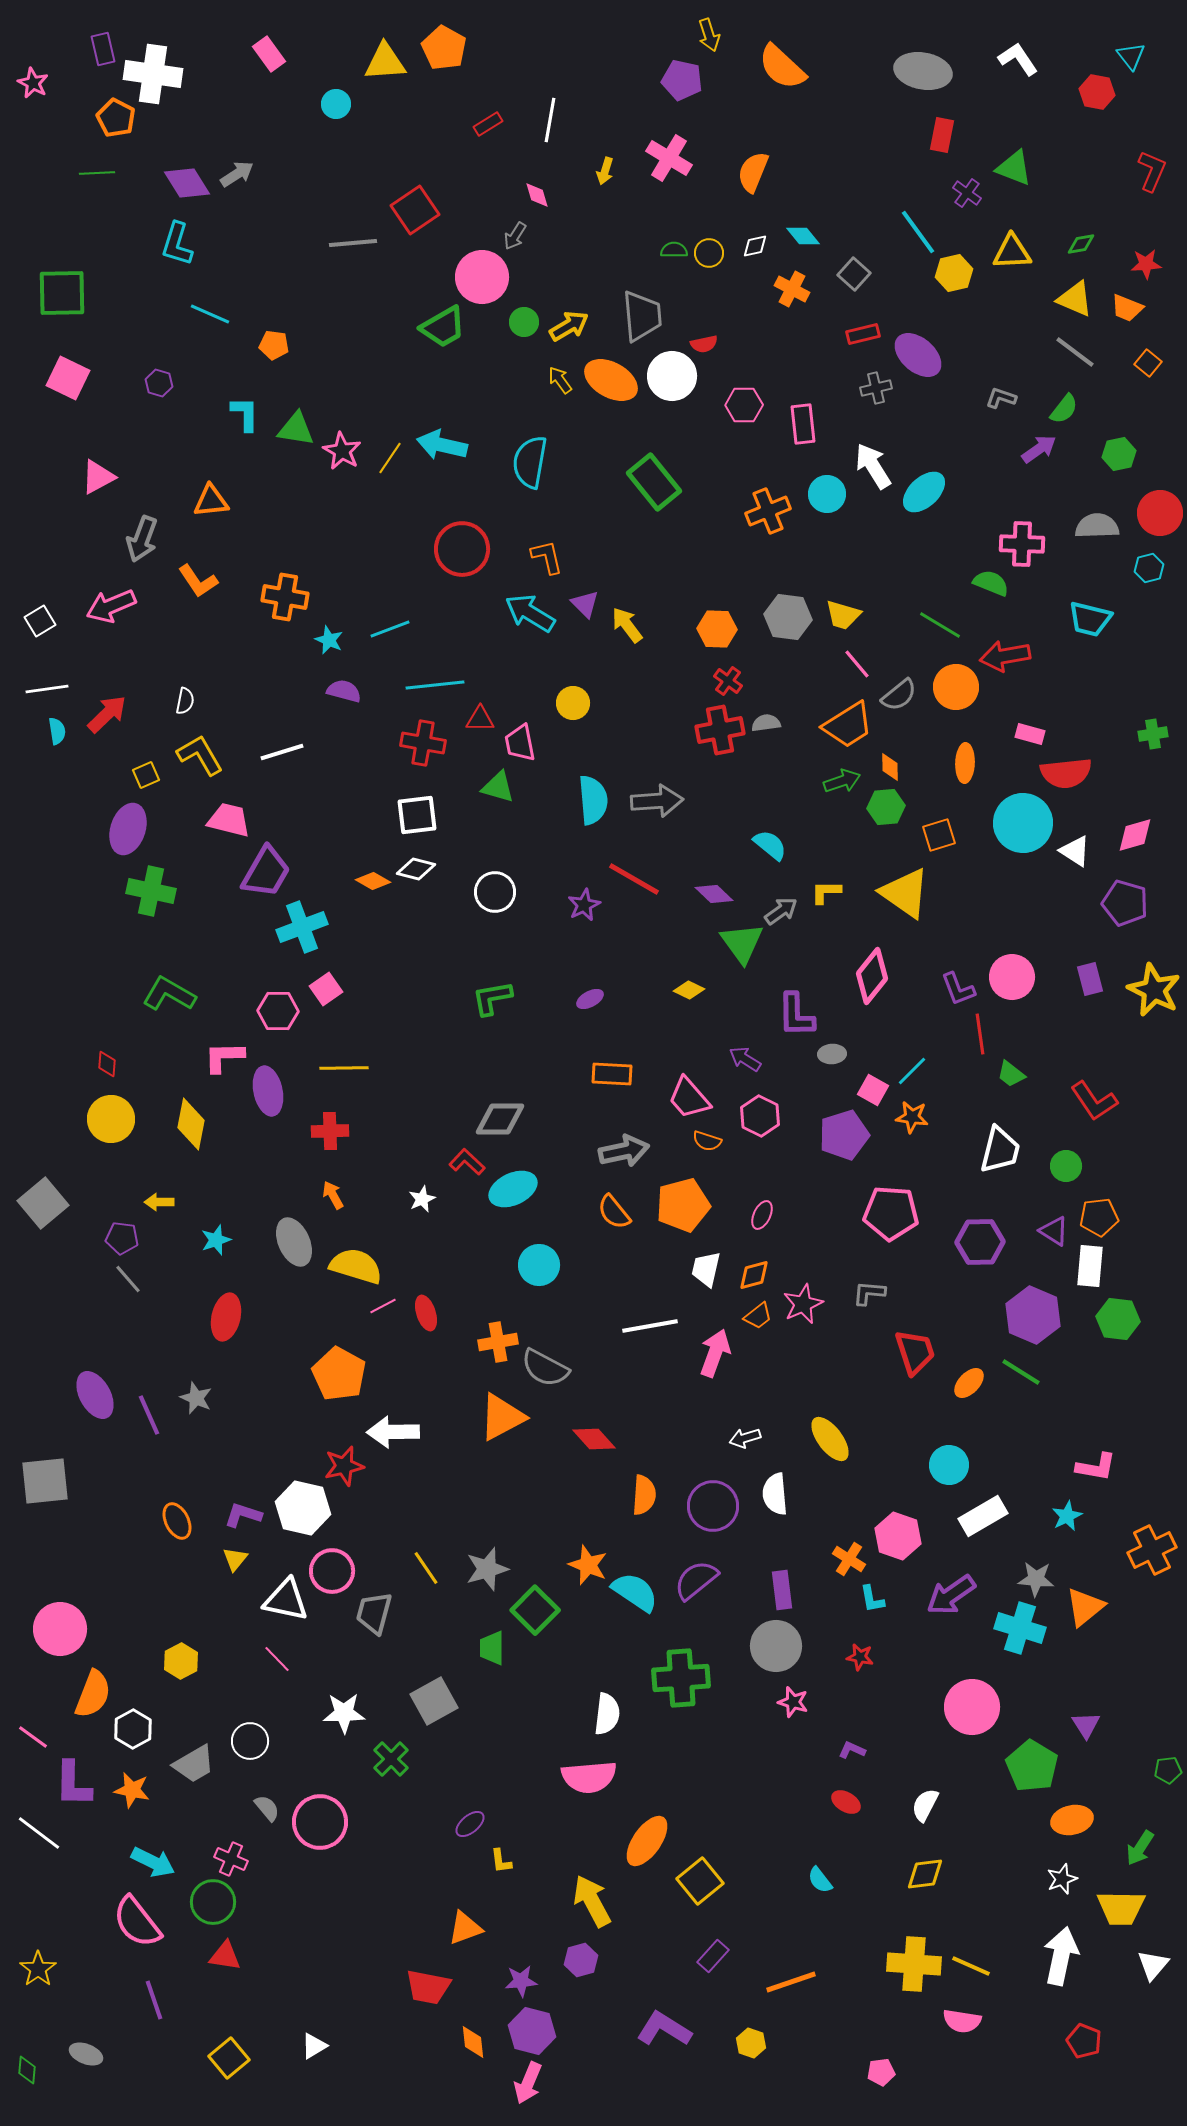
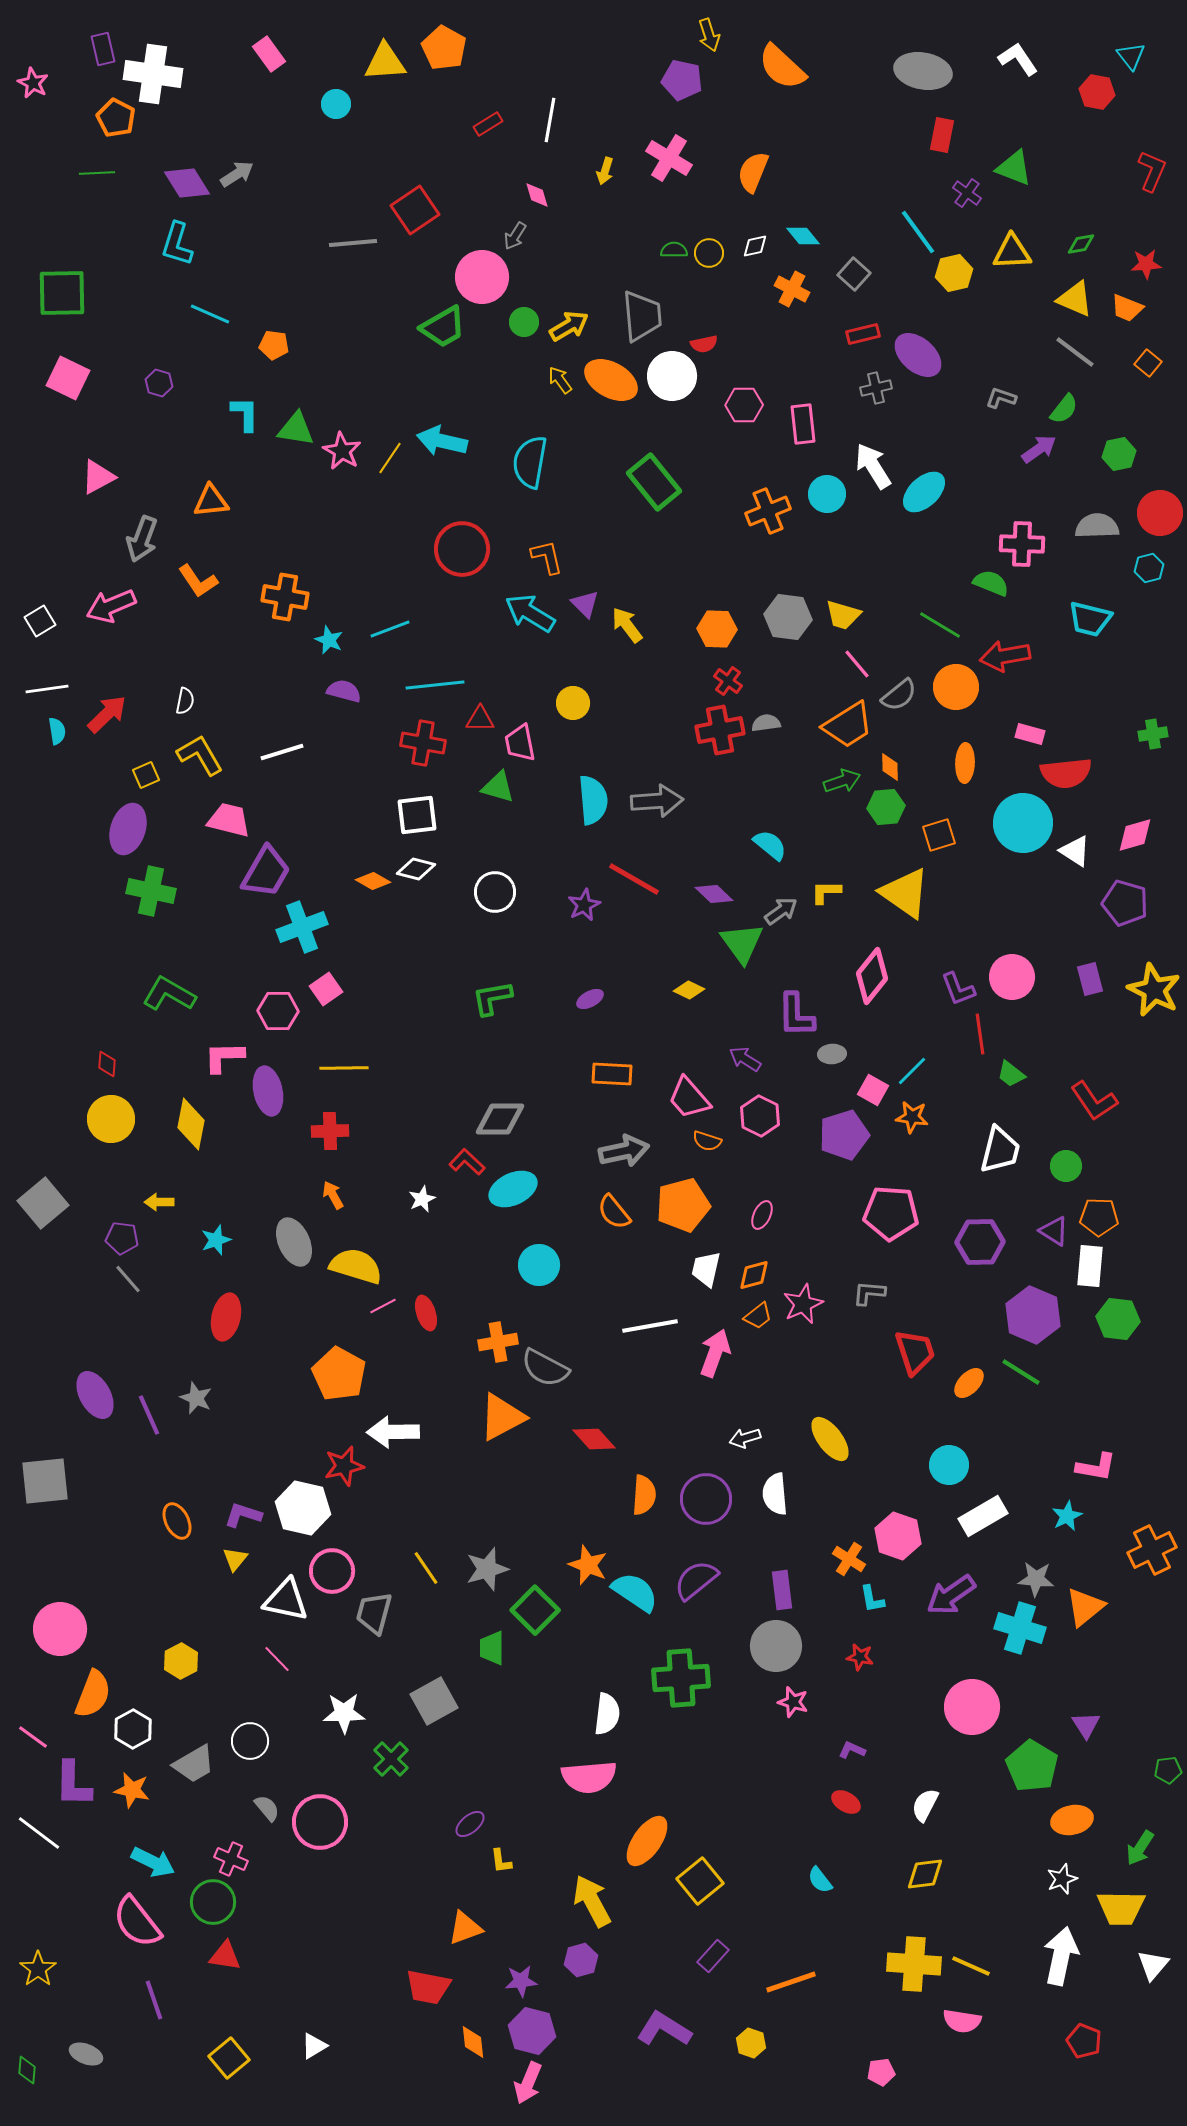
cyan arrow at (442, 445): moved 4 px up
orange pentagon at (1099, 1217): rotated 9 degrees clockwise
purple circle at (713, 1506): moved 7 px left, 7 px up
